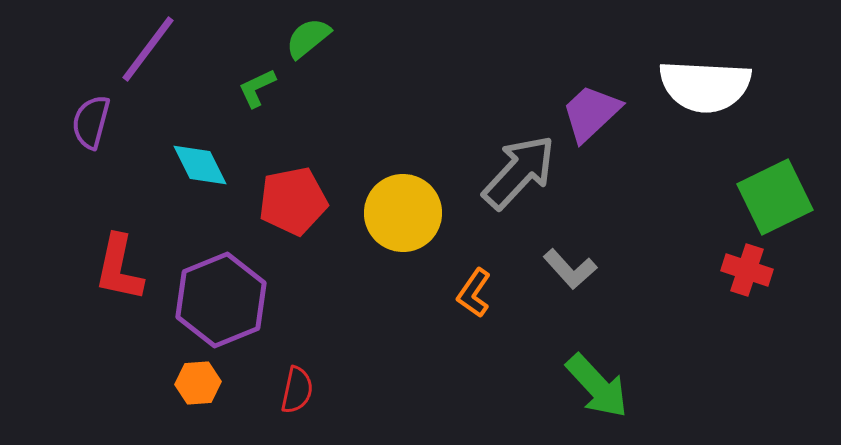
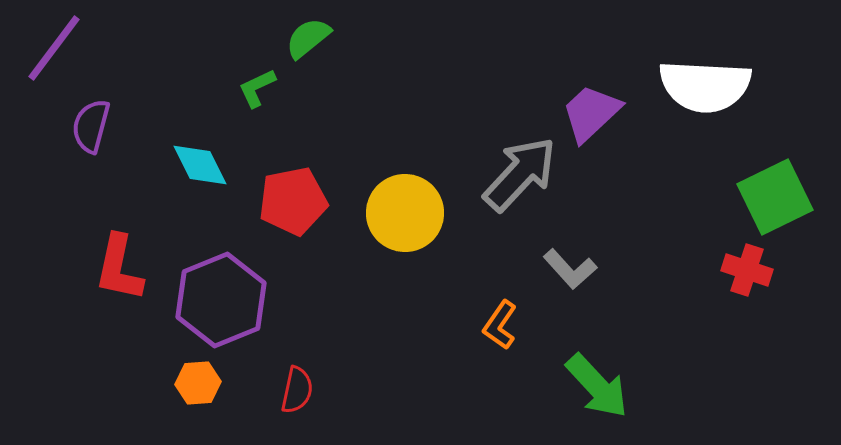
purple line: moved 94 px left, 1 px up
purple semicircle: moved 4 px down
gray arrow: moved 1 px right, 2 px down
yellow circle: moved 2 px right
orange L-shape: moved 26 px right, 32 px down
